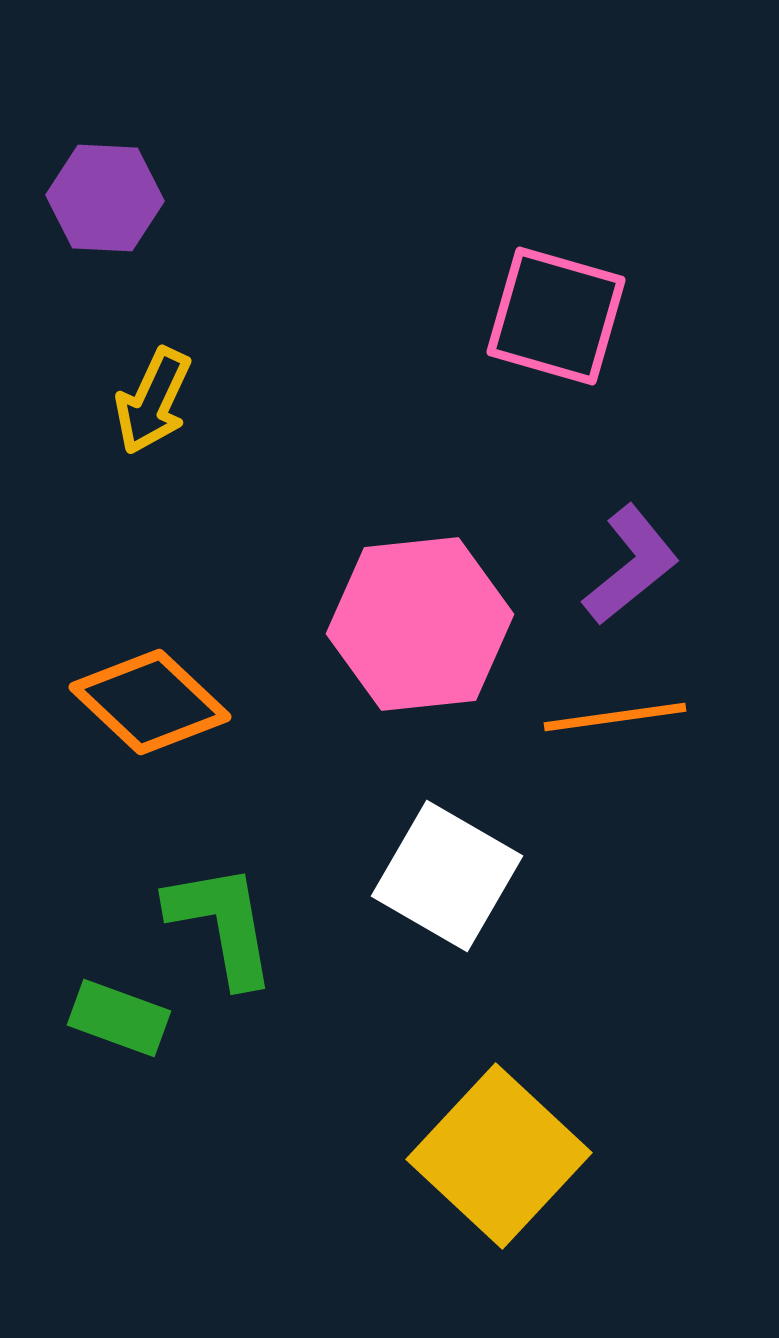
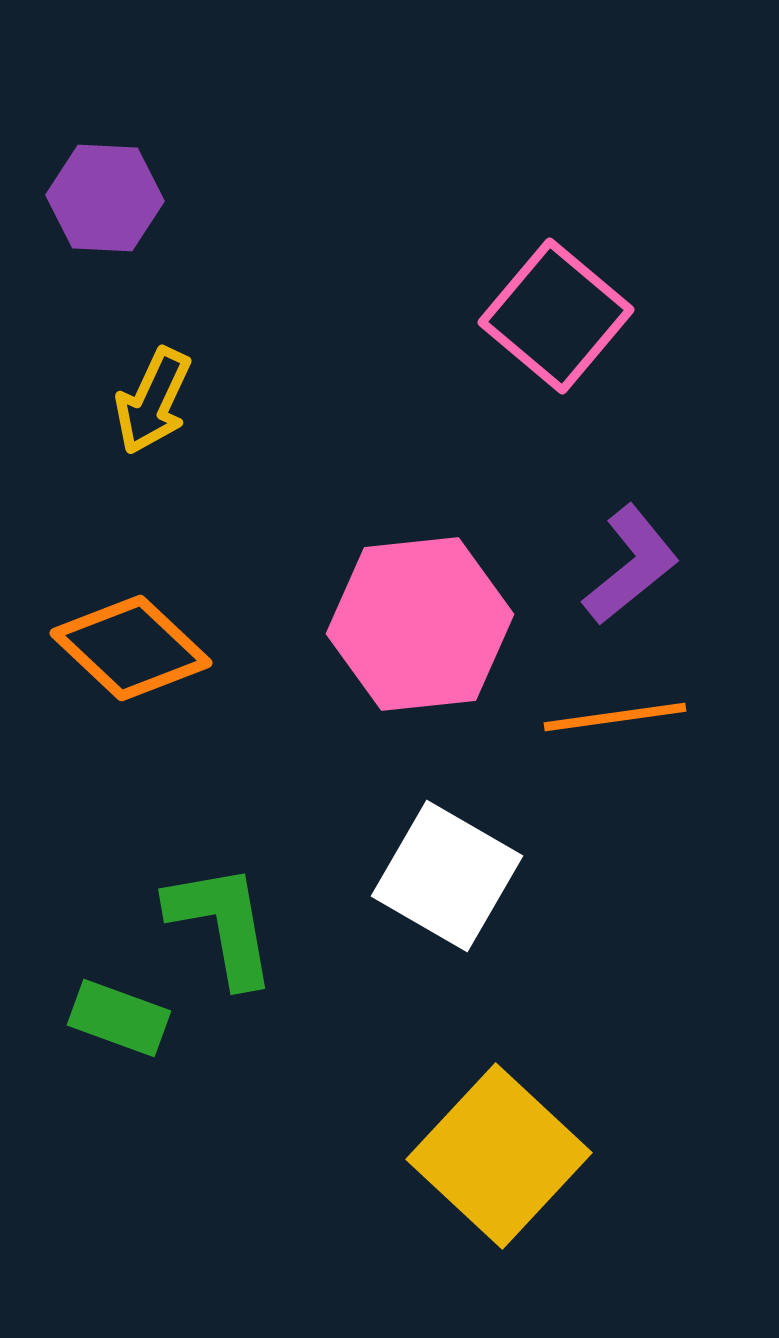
pink square: rotated 24 degrees clockwise
orange diamond: moved 19 px left, 54 px up
